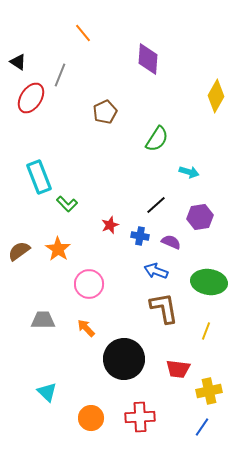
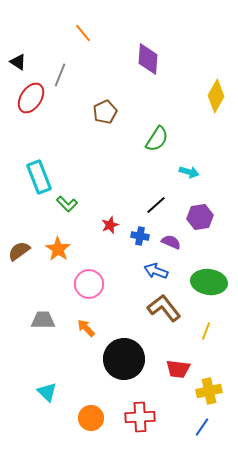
brown L-shape: rotated 28 degrees counterclockwise
